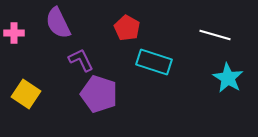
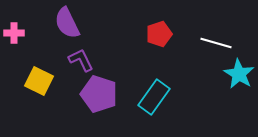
purple semicircle: moved 9 px right
red pentagon: moved 32 px right, 6 px down; rotated 25 degrees clockwise
white line: moved 1 px right, 8 px down
cyan rectangle: moved 35 px down; rotated 72 degrees counterclockwise
cyan star: moved 11 px right, 4 px up
yellow square: moved 13 px right, 13 px up; rotated 8 degrees counterclockwise
